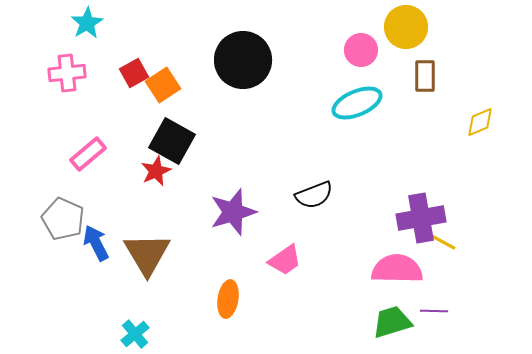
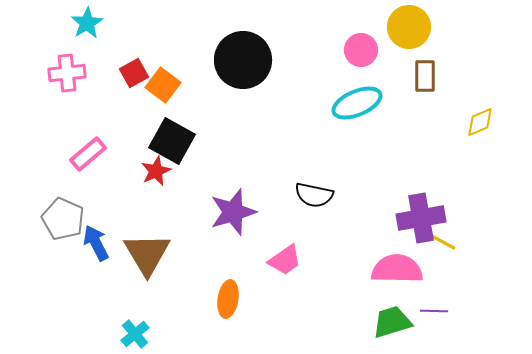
yellow circle: moved 3 px right
orange square: rotated 20 degrees counterclockwise
black semicircle: rotated 33 degrees clockwise
